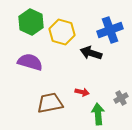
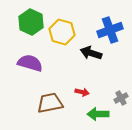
purple semicircle: moved 1 px down
green arrow: rotated 85 degrees counterclockwise
